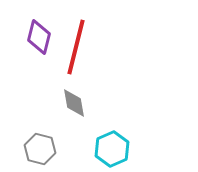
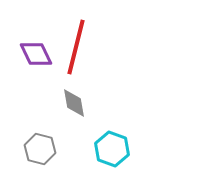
purple diamond: moved 3 px left, 17 px down; rotated 40 degrees counterclockwise
cyan hexagon: rotated 16 degrees counterclockwise
